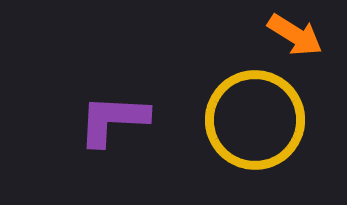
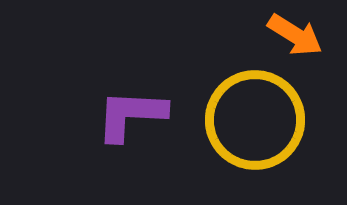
purple L-shape: moved 18 px right, 5 px up
